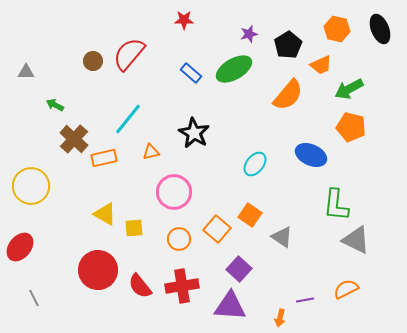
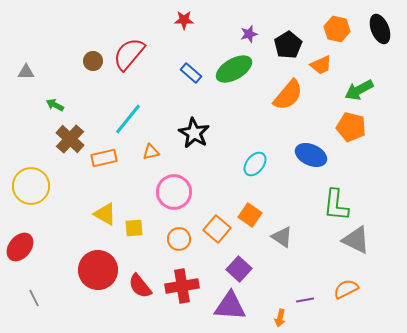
green arrow at (349, 89): moved 10 px right, 1 px down
brown cross at (74, 139): moved 4 px left
